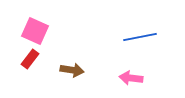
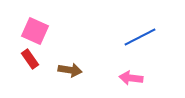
blue line: rotated 16 degrees counterclockwise
red rectangle: rotated 72 degrees counterclockwise
brown arrow: moved 2 px left
